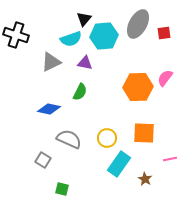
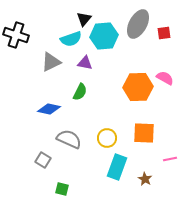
pink semicircle: rotated 84 degrees clockwise
cyan rectangle: moved 2 px left, 3 px down; rotated 15 degrees counterclockwise
